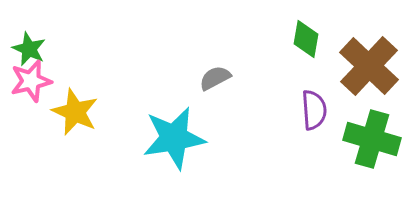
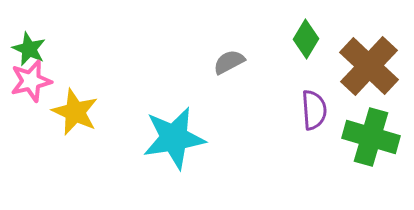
green diamond: rotated 21 degrees clockwise
gray semicircle: moved 14 px right, 16 px up
green cross: moved 1 px left, 2 px up
